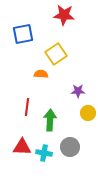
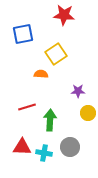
red line: rotated 66 degrees clockwise
